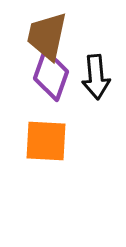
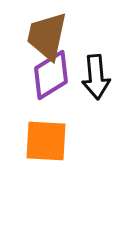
purple diamond: rotated 39 degrees clockwise
